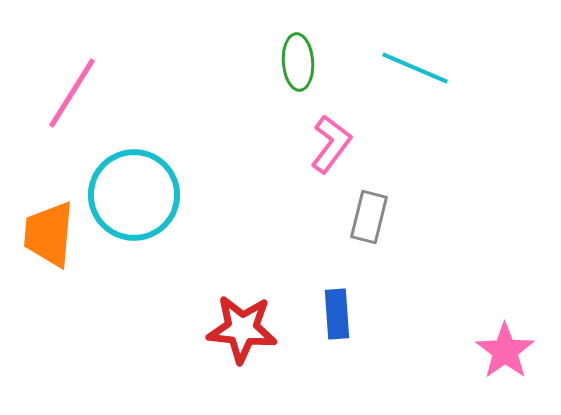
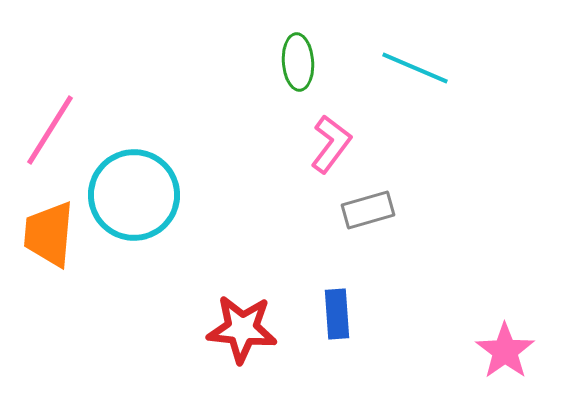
pink line: moved 22 px left, 37 px down
gray rectangle: moved 1 px left, 7 px up; rotated 60 degrees clockwise
